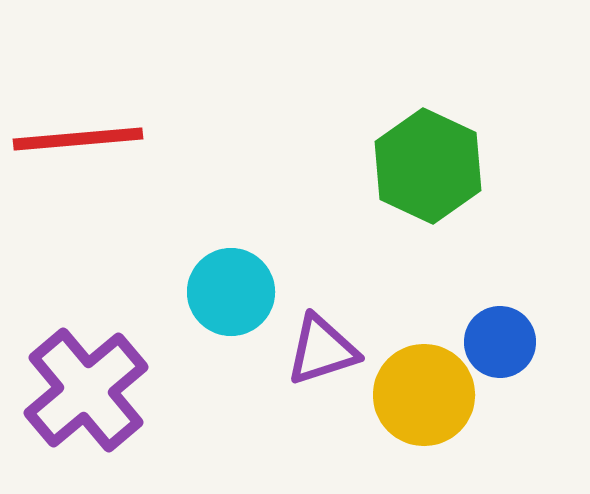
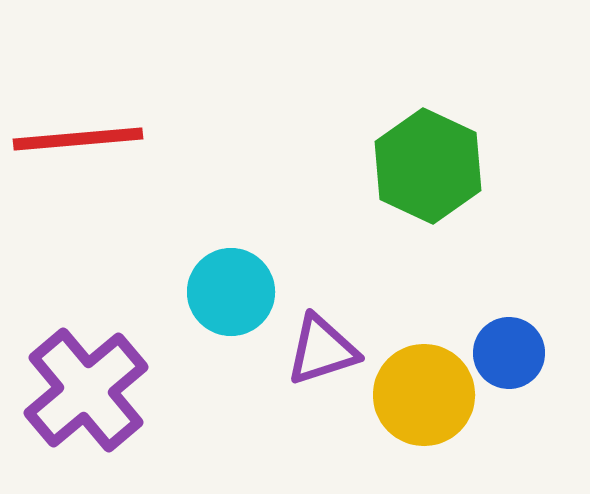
blue circle: moved 9 px right, 11 px down
